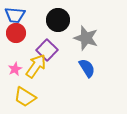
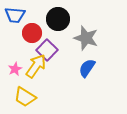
black circle: moved 1 px up
red circle: moved 16 px right
blue semicircle: rotated 114 degrees counterclockwise
